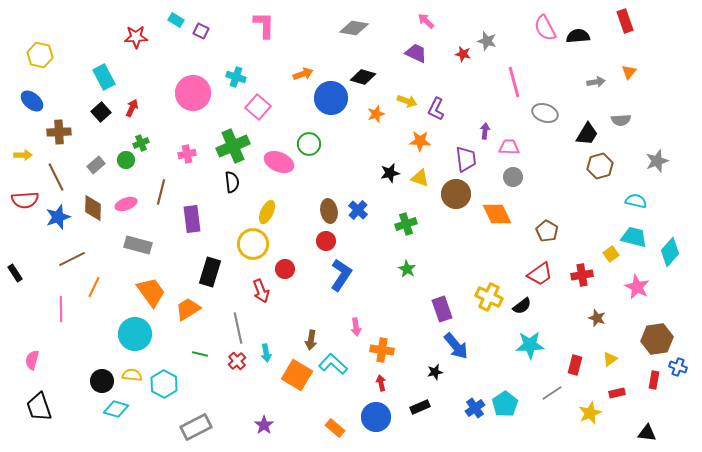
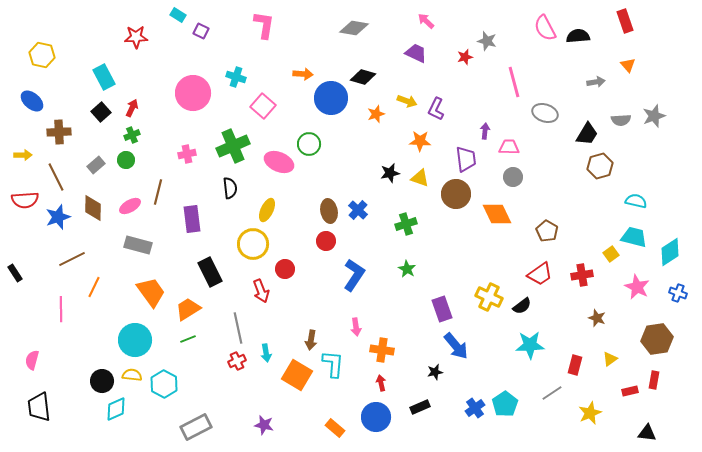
cyan rectangle at (176, 20): moved 2 px right, 5 px up
pink L-shape at (264, 25): rotated 8 degrees clockwise
red star at (463, 54): moved 2 px right, 3 px down; rotated 28 degrees counterclockwise
yellow hexagon at (40, 55): moved 2 px right
orange triangle at (629, 72): moved 1 px left, 7 px up; rotated 21 degrees counterclockwise
orange arrow at (303, 74): rotated 24 degrees clockwise
pink square at (258, 107): moved 5 px right, 1 px up
green cross at (141, 143): moved 9 px left, 8 px up
gray star at (657, 161): moved 3 px left, 45 px up
black semicircle at (232, 182): moved 2 px left, 6 px down
brown line at (161, 192): moved 3 px left
pink ellipse at (126, 204): moved 4 px right, 2 px down; rotated 10 degrees counterclockwise
yellow ellipse at (267, 212): moved 2 px up
cyan diamond at (670, 252): rotated 16 degrees clockwise
black rectangle at (210, 272): rotated 44 degrees counterclockwise
blue L-shape at (341, 275): moved 13 px right
cyan circle at (135, 334): moved 6 px down
green line at (200, 354): moved 12 px left, 15 px up; rotated 35 degrees counterclockwise
red cross at (237, 361): rotated 18 degrees clockwise
cyan L-shape at (333, 364): rotated 52 degrees clockwise
blue cross at (678, 367): moved 74 px up
red rectangle at (617, 393): moved 13 px right, 2 px up
black trapezoid at (39, 407): rotated 12 degrees clockwise
cyan diamond at (116, 409): rotated 40 degrees counterclockwise
purple star at (264, 425): rotated 24 degrees counterclockwise
